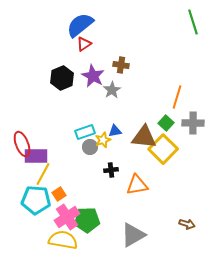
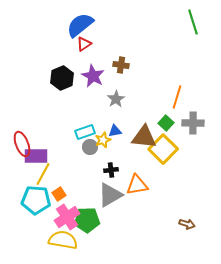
gray star: moved 4 px right, 9 px down
gray triangle: moved 23 px left, 40 px up
